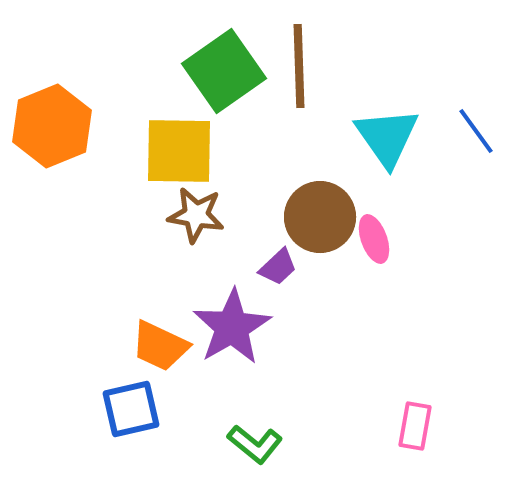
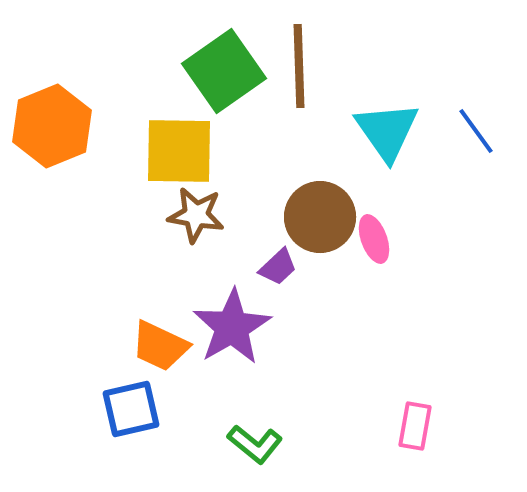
cyan triangle: moved 6 px up
